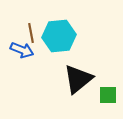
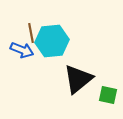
cyan hexagon: moved 7 px left, 5 px down
green square: rotated 12 degrees clockwise
